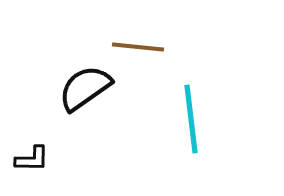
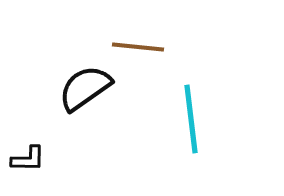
black L-shape: moved 4 px left
